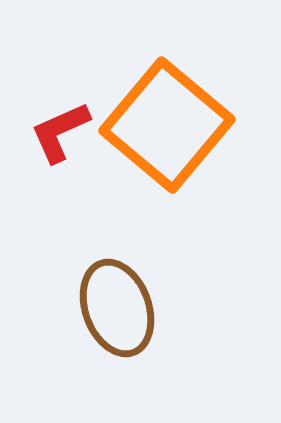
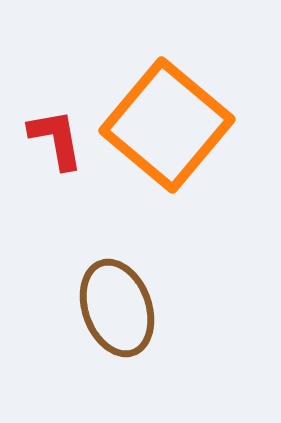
red L-shape: moved 4 px left, 7 px down; rotated 104 degrees clockwise
